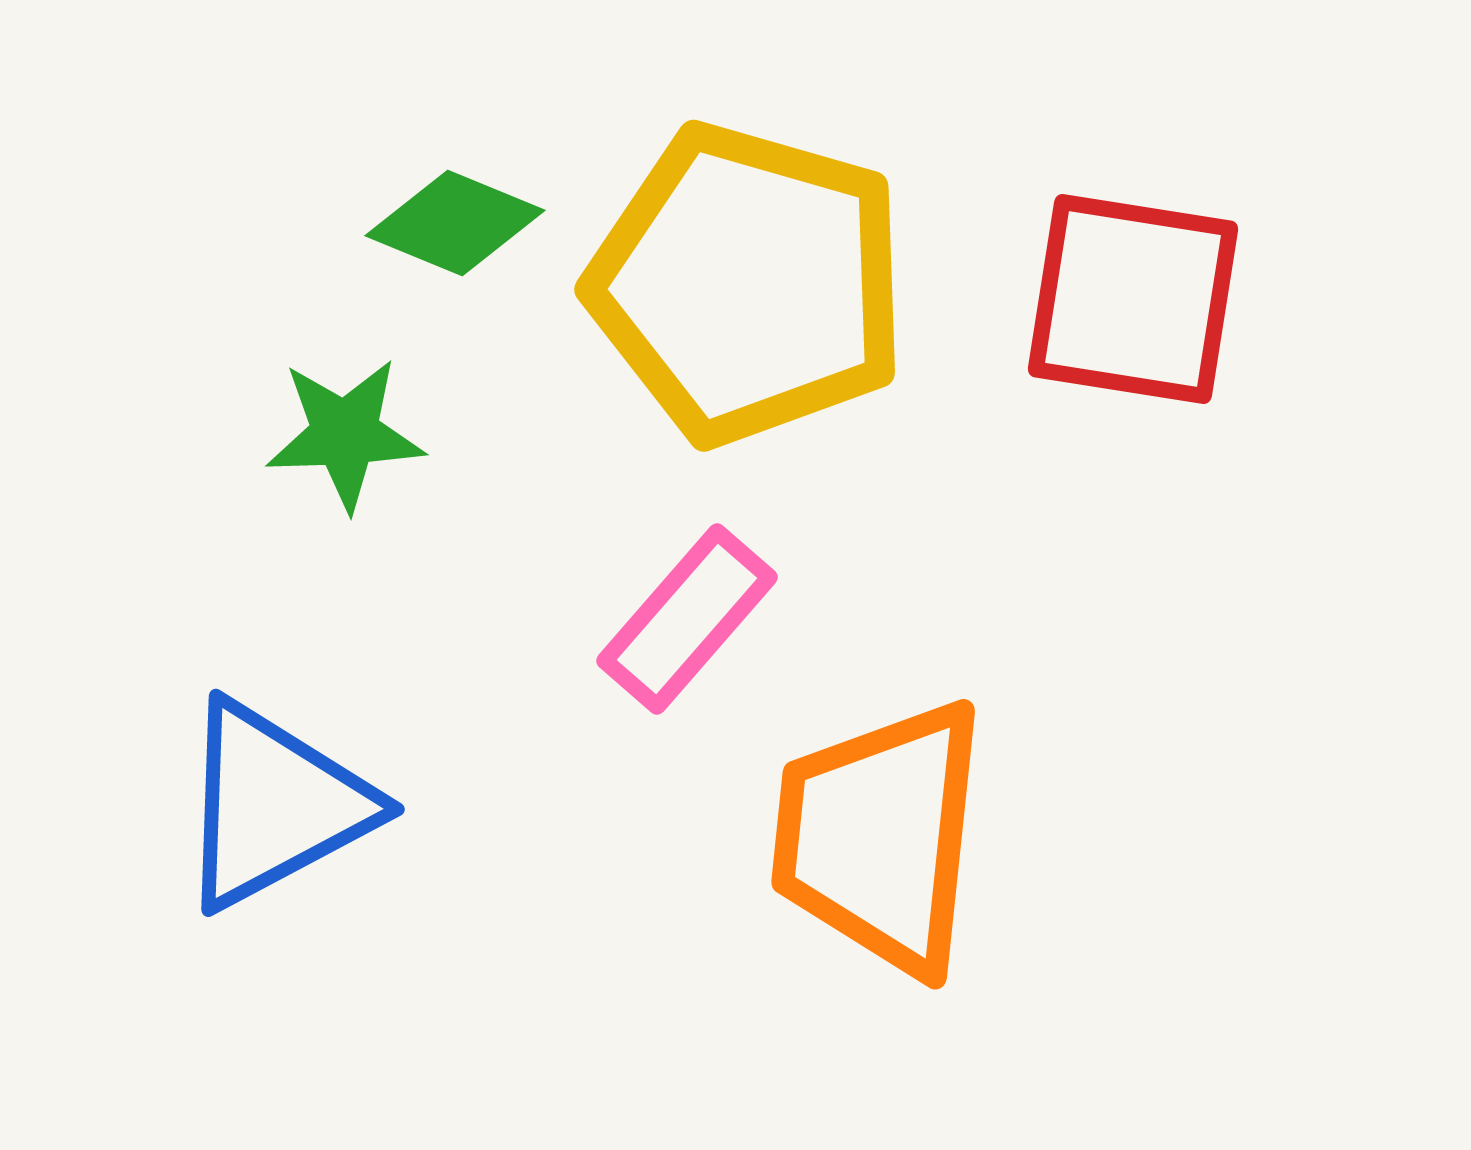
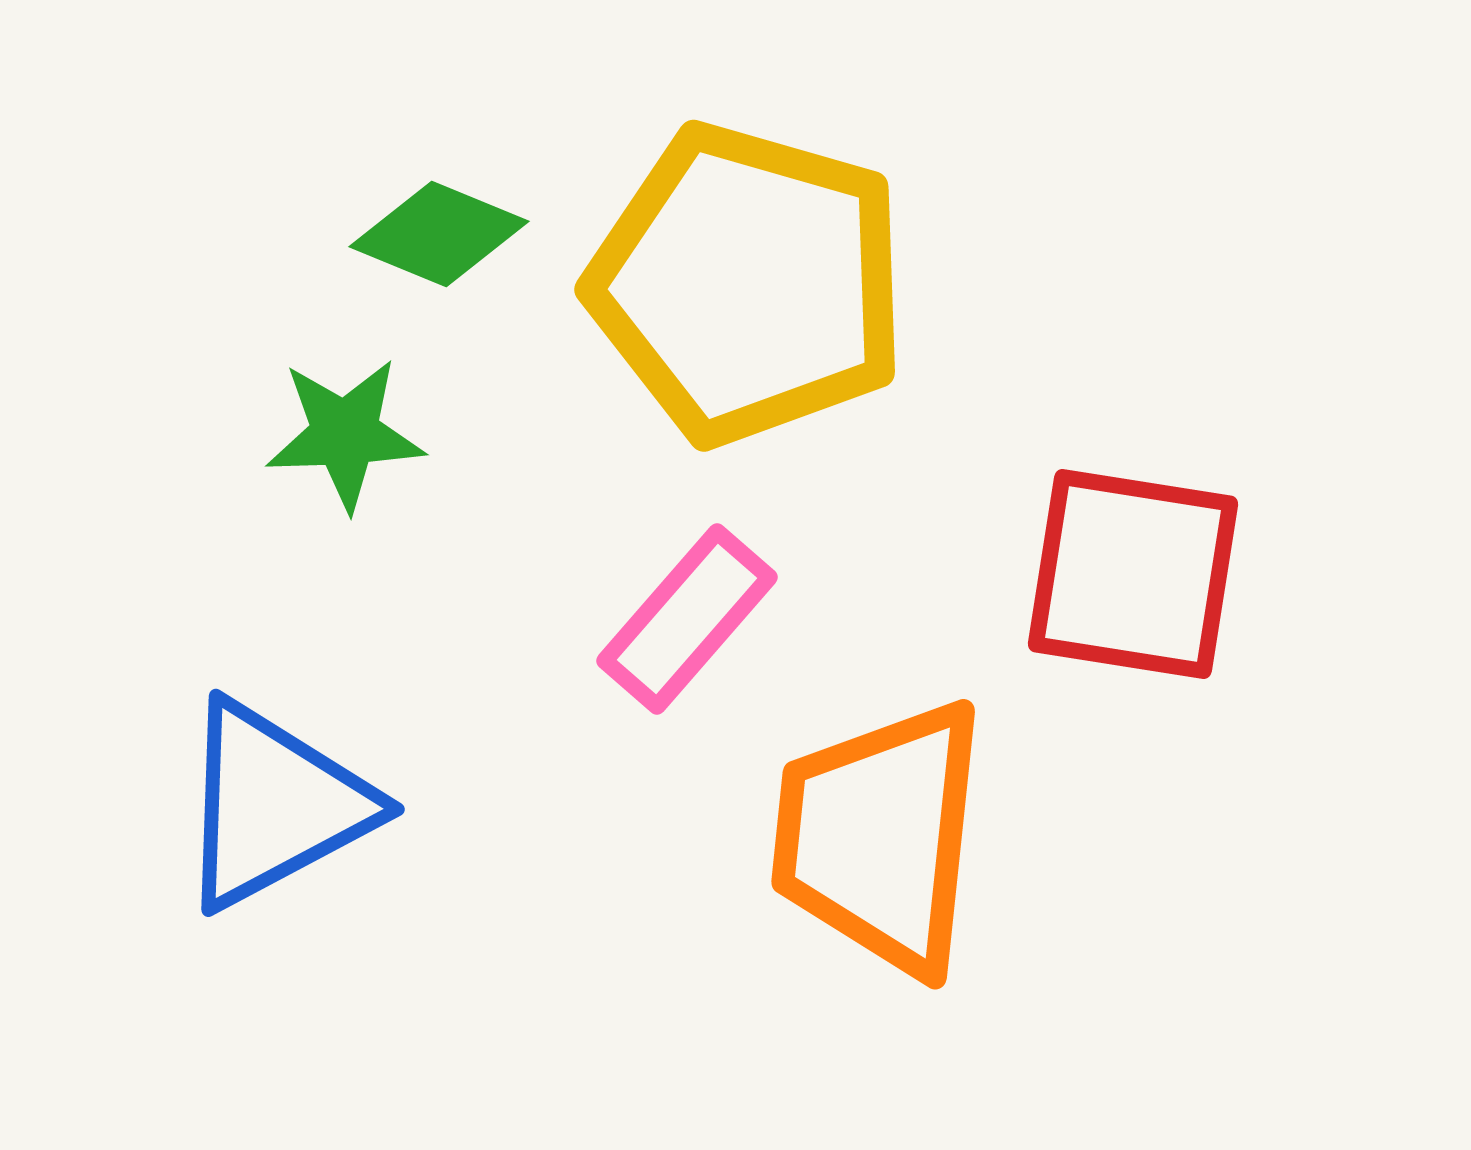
green diamond: moved 16 px left, 11 px down
red square: moved 275 px down
